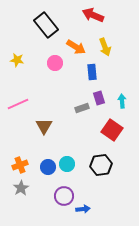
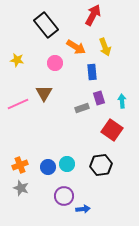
red arrow: rotated 95 degrees clockwise
brown triangle: moved 33 px up
gray star: rotated 21 degrees counterclockwise
